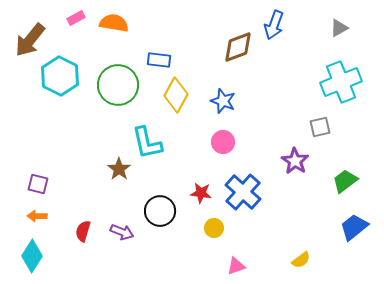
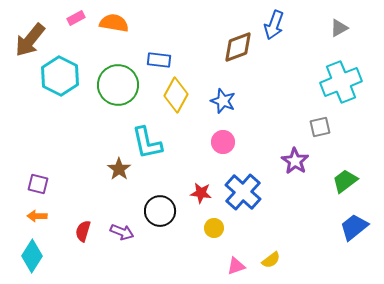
yellow semicircle: moved 30 px left
